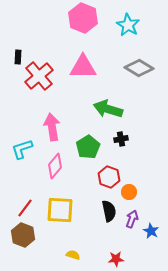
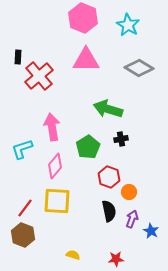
pink triangle: moved 3 px right, 7 px up
yellow square: moved 3 px left, 9 px up
